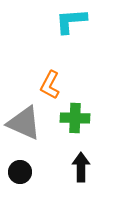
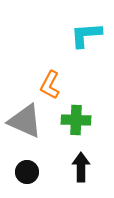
cyan L-shape: moved 15 px right, 14 px down
green cross: moved 1 px right, 2 px down
gray triangle: moved 1 px right, 2 px up
black circle: moved 7 px right
